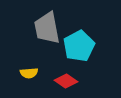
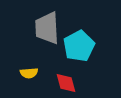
gray trapezoid: rotated 8 degrees clockwise
red diamond: moved 2 px down; rotated 40 degrees clockwise
